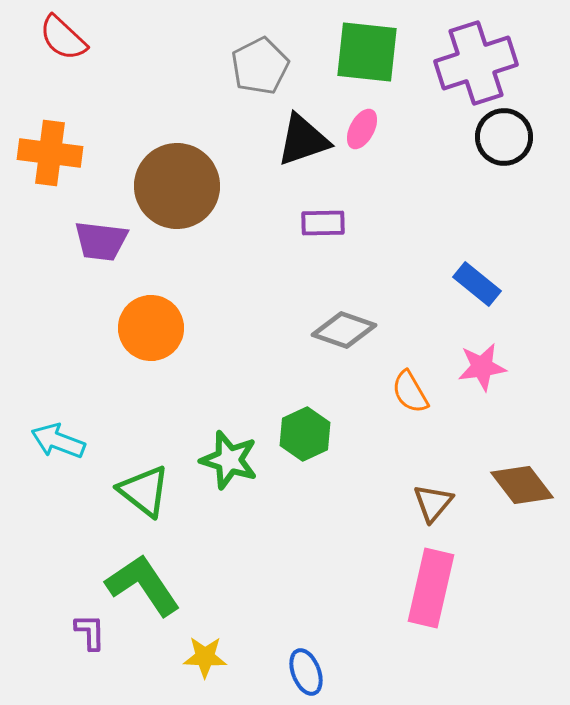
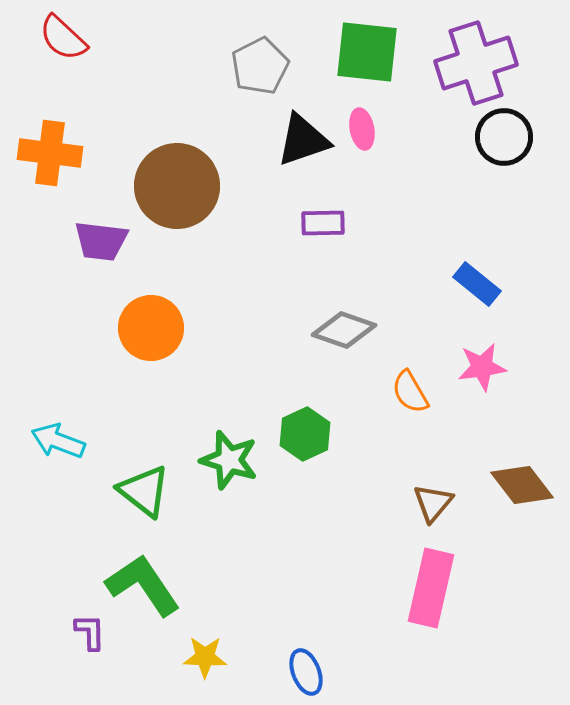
pink ellipse: rotated 39 degrees counterclockwise
